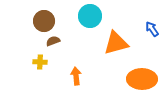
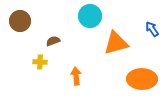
brown circle: moved 24 px left
